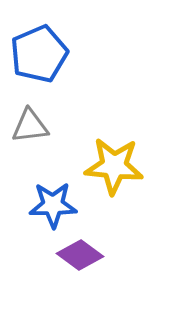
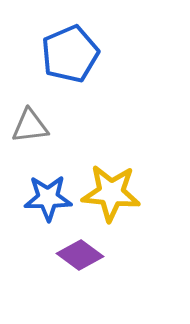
blue pentagon: moved 31 px right
yellow star: moved 3 px left, 27 px down
blue star: moved 5 px left, 7 px up
